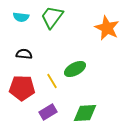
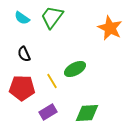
cyan semicircle: moved 1 px right, 1 px down; rotated 28 degrees clockwise
orange star: moved 3 px right
black semicircle: rotated 119 degrees counterclockwise
green diamond: moved 2 px right
